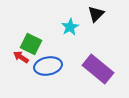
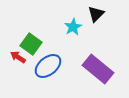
cyan star: moved 3 px right
green square: rotated 10 degrees clockwise
red arrow: moved 3 px left
blue ellipse: rotated 28 degrees counterclockwise
